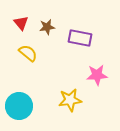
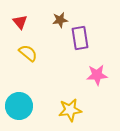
red triangle: moved 1 px left, 1 px up
brown star: moved 13 px right, 7 px up
purple rectangle: rotated 70 degrees clockwise
yellow star: moved 10 px down
